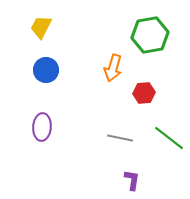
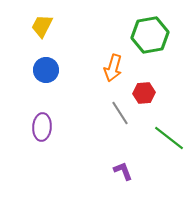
yellow trapezoid: moved 1 px right, 1 px up
gray line: moved 25 px up; rotated 45 degrees clockwise
purple L-shape: moved 9 px left, 9 px up; rotated 30 degrees counterclockwise
